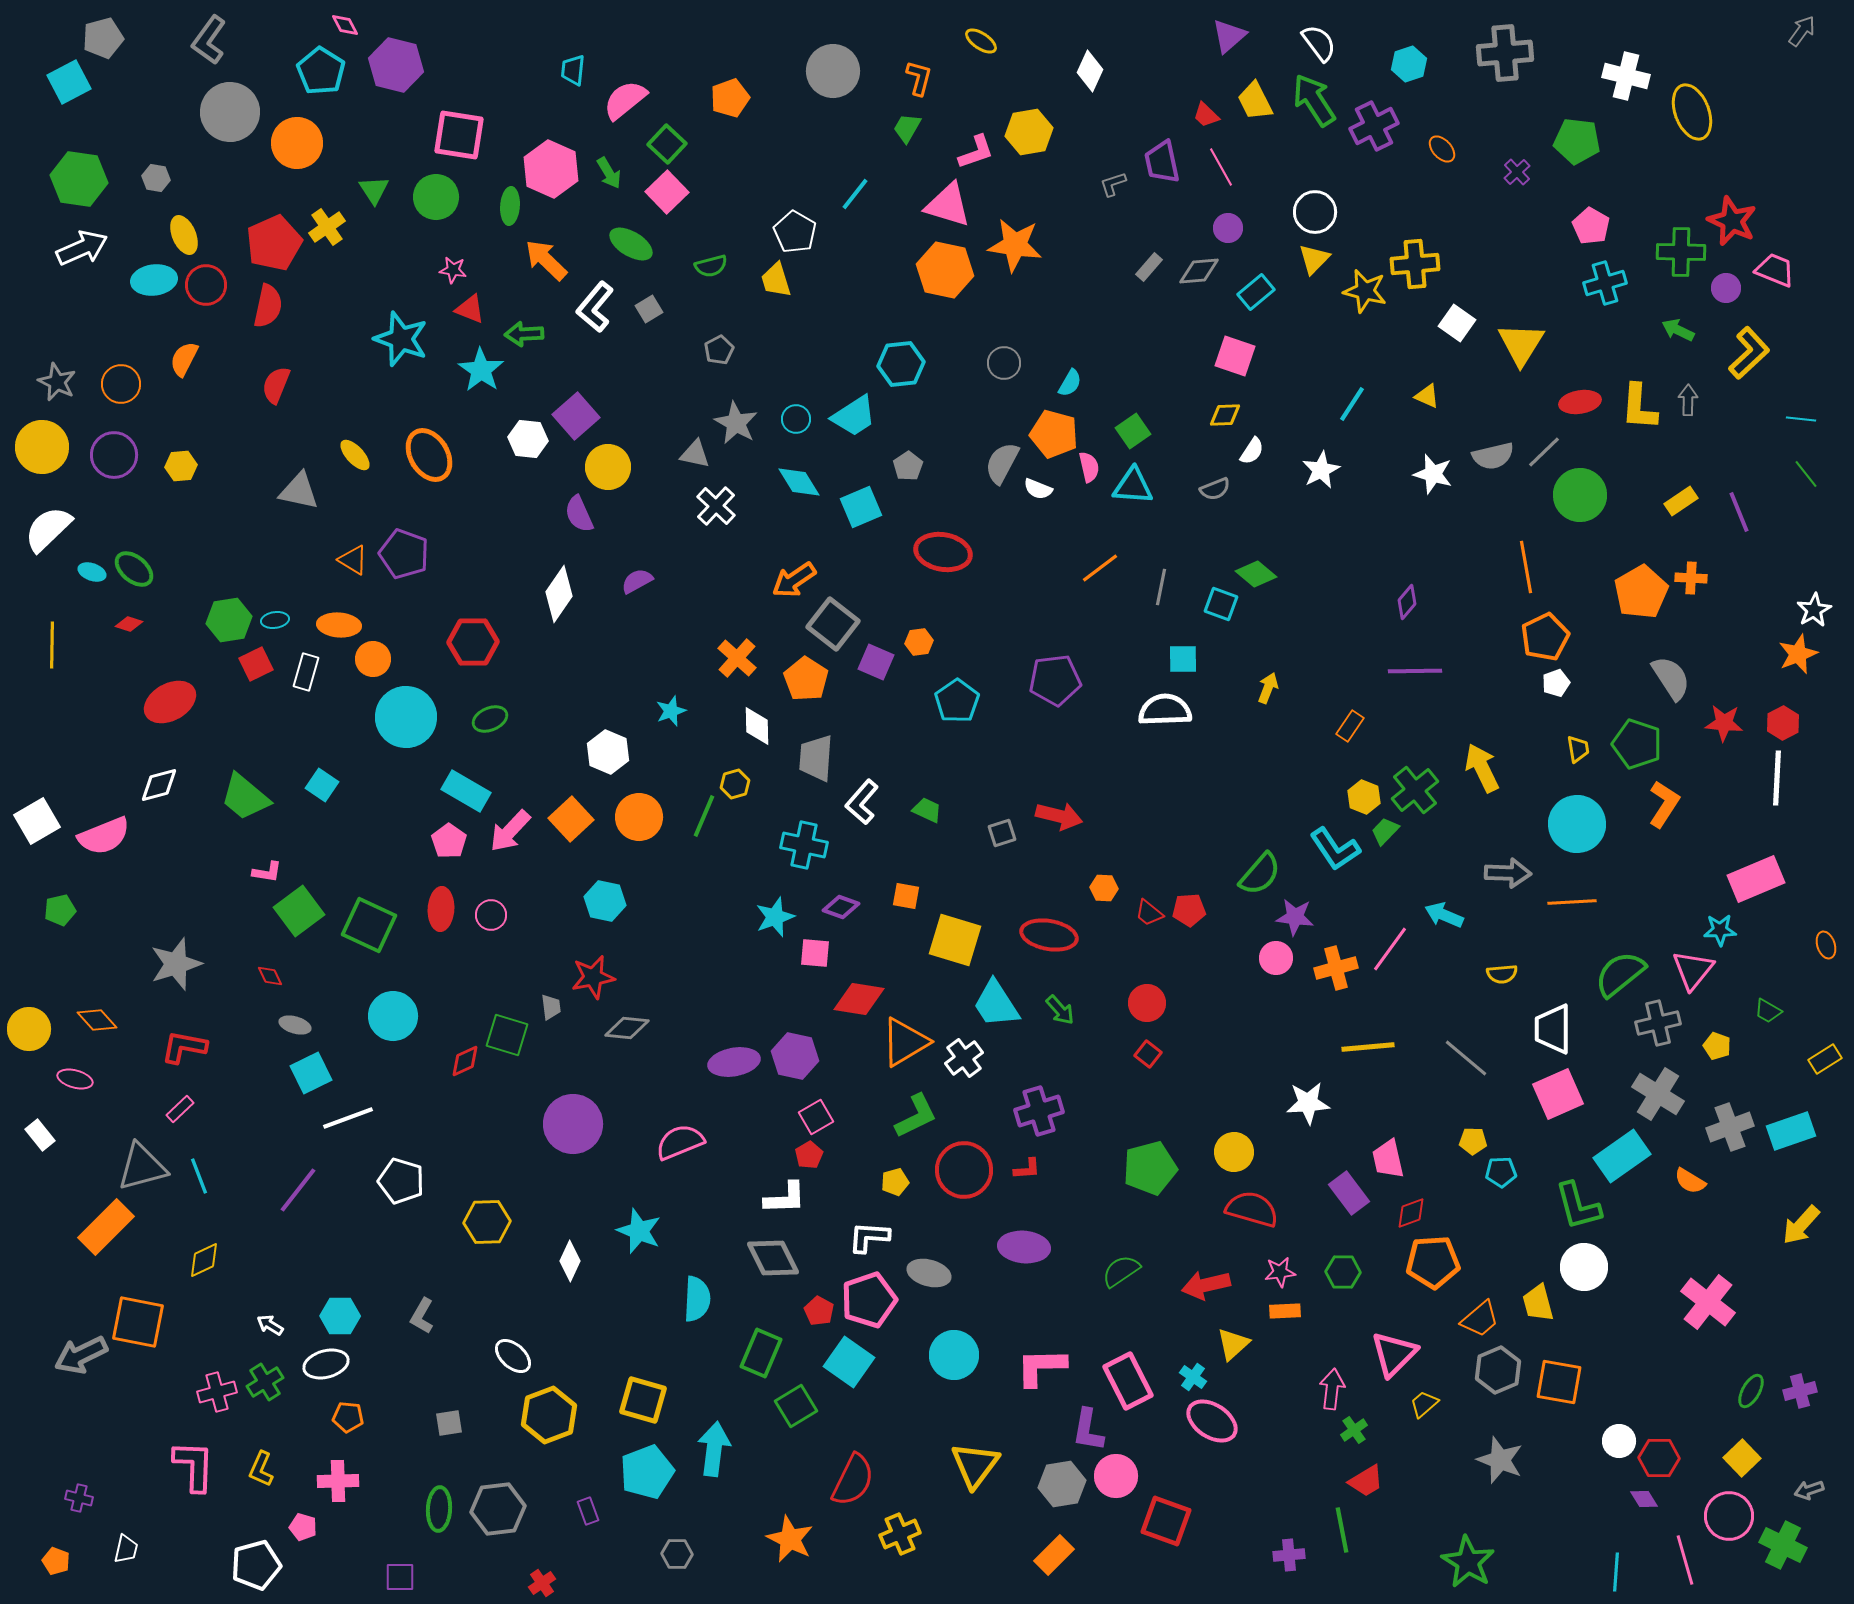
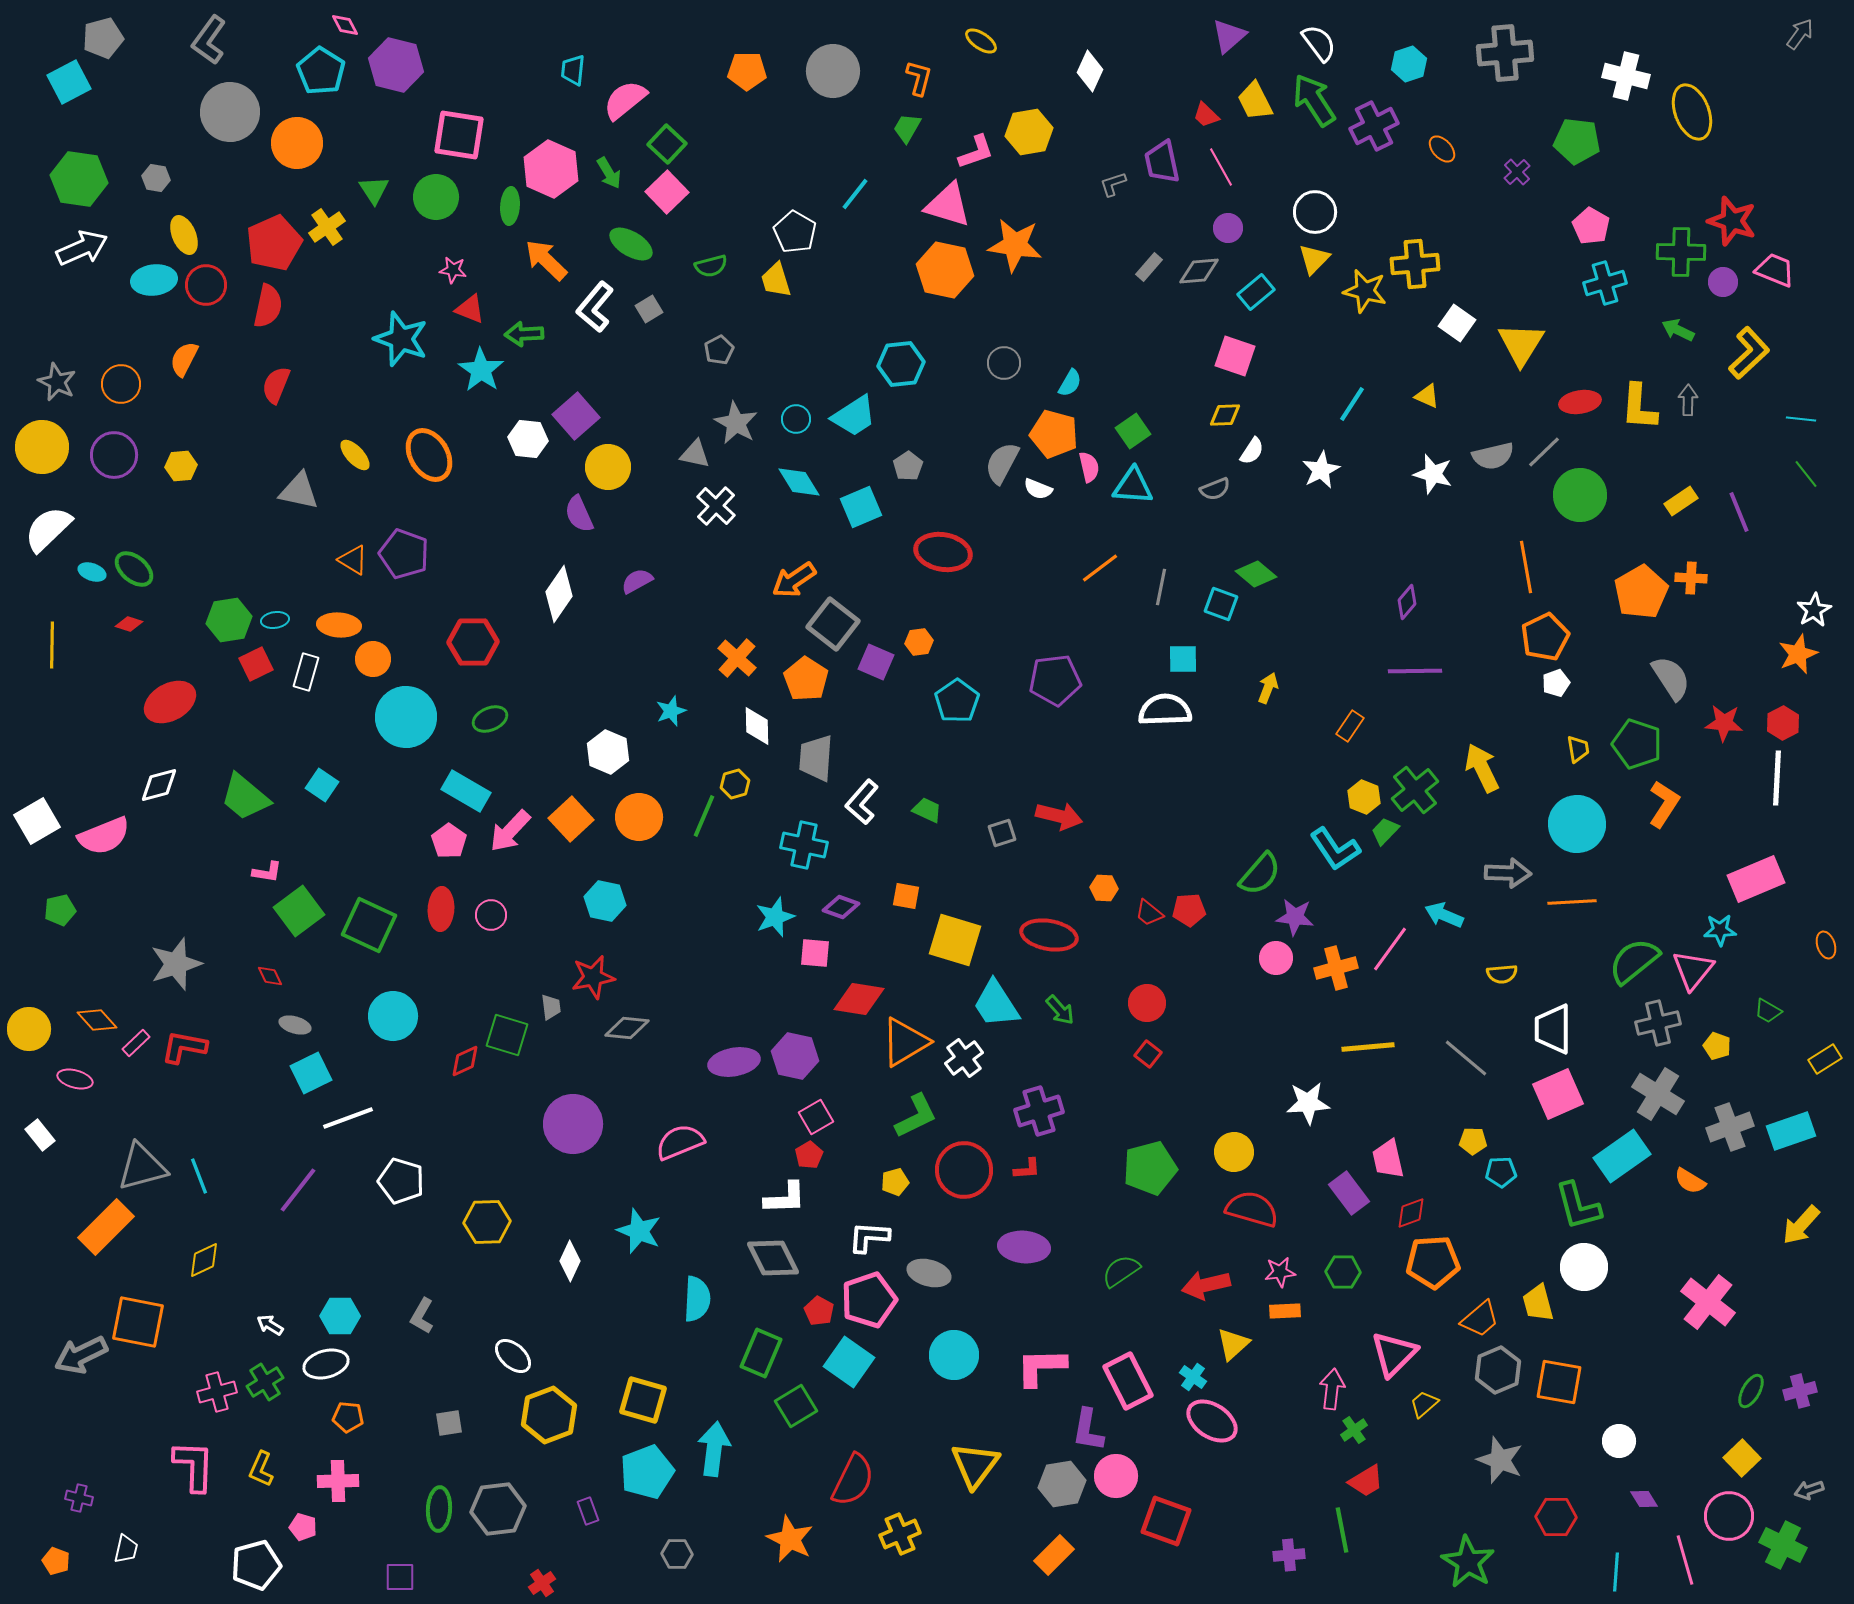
gray arrow at (1802, 31): moved 2 px left, 3 px down
orange pentagon at (730, 98): moved 17 px right, 27 px up; rotated 21 degrees clockwise
red star at (1732, 221): rotated 6 degrees counterclockwise
purple circle at (1726, 288): moved 3 px left, 6 px up
green semicircle at (1620, 974): moved 14 px right, 13 px up
pink rectangle at (180, 1109): moved 44 px left, 66 px up
red hexagon at (1659, 1458): moved 103 px left, 59 px down
